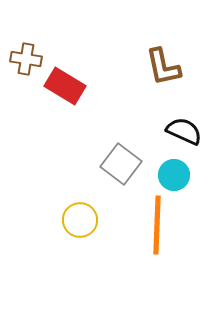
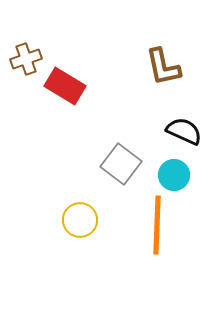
brown cross: rotated 28 degrees counterclockwise
